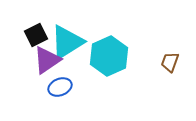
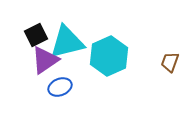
cyan triangle: rotated 18 degrees clockwise
purple triangle: moved 2 px left
